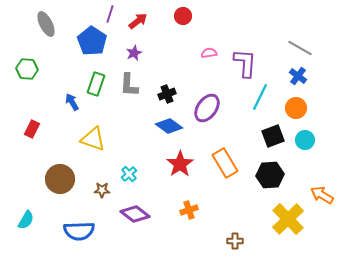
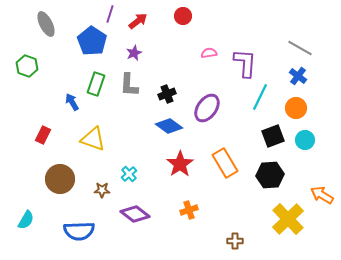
green hexagon: moved 3 px up; rotated 15 degrees clockwise
red rectangle: moved 11 px right, 6 px down
